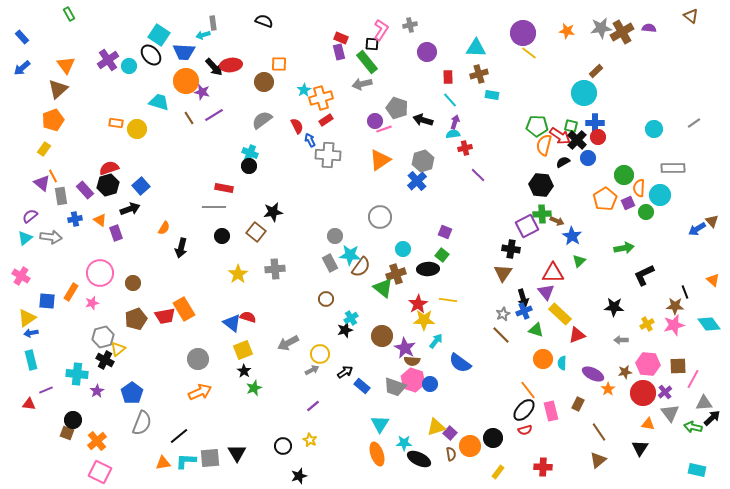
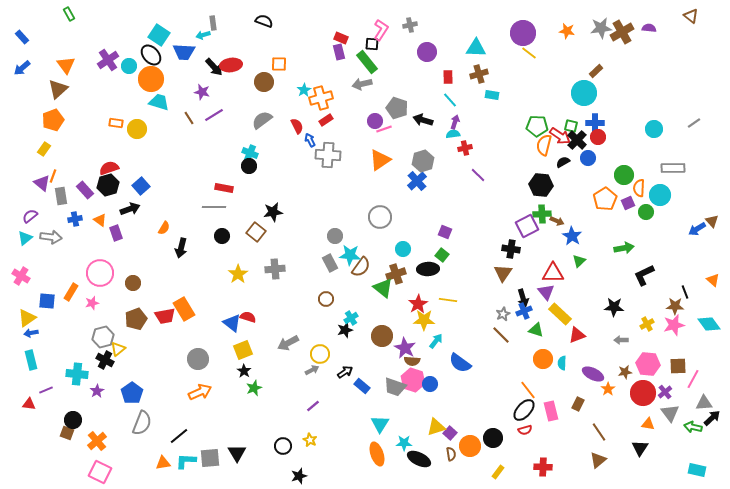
orange circle at (186, 81): moved 35 px left, 2 px up
orange line at (53, 176): rotated 48 degrees clockwise
